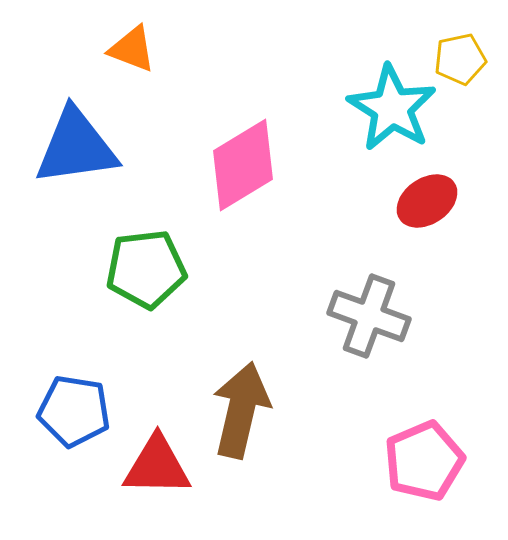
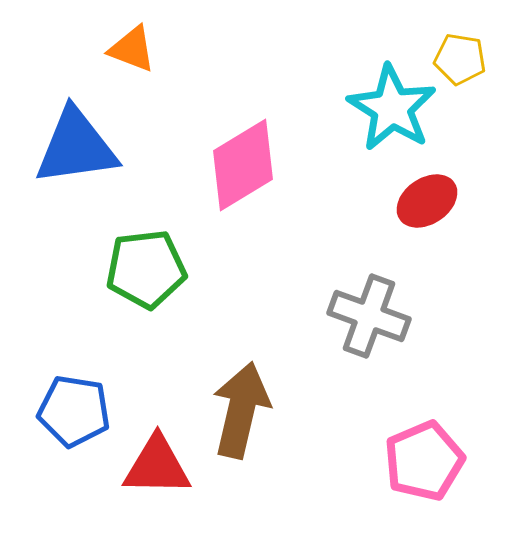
yellow pentagon: rotated 21 degrees clockwise
